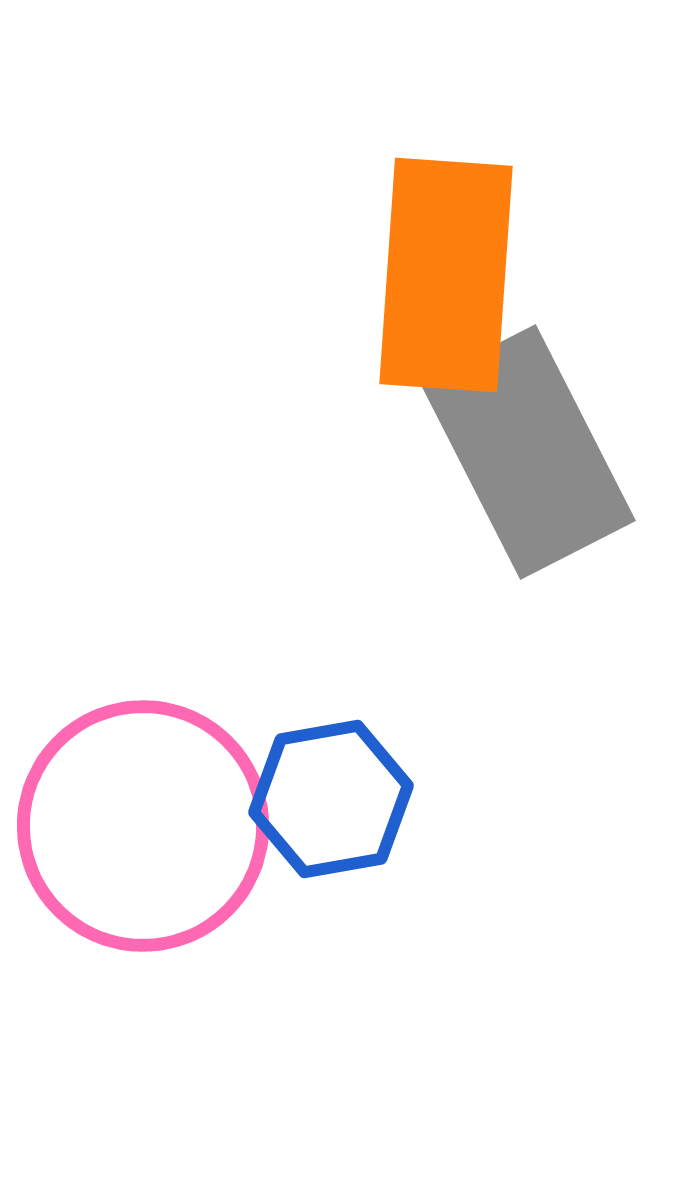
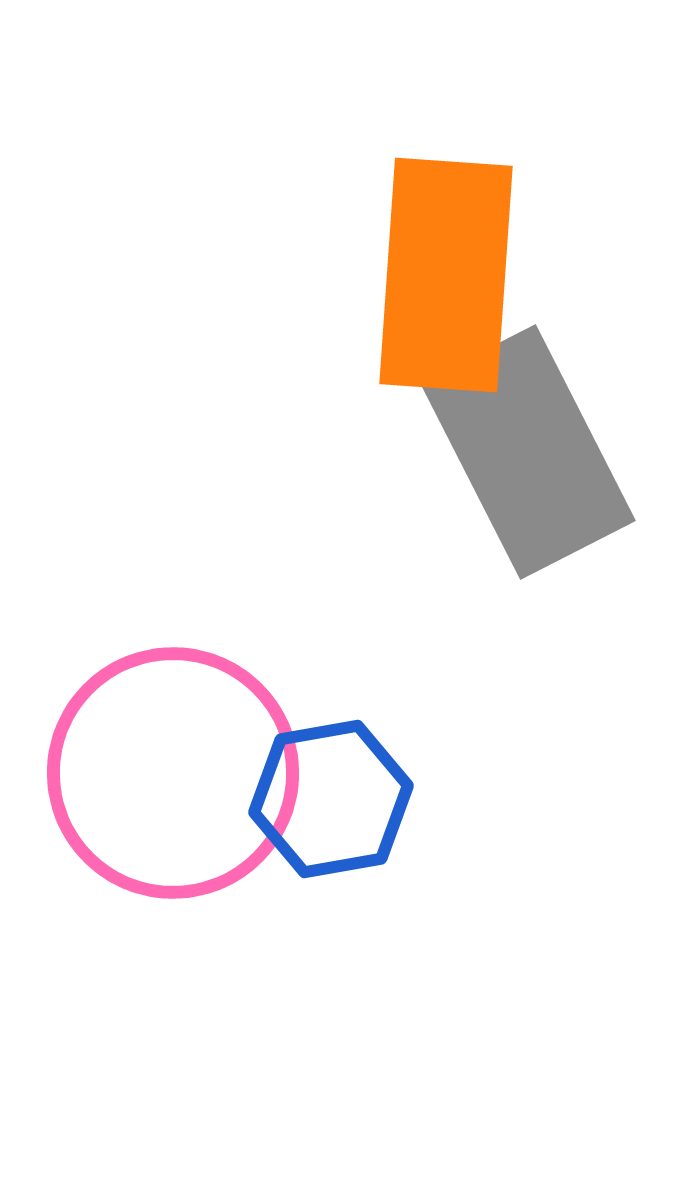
pink circle: moved 30 px right, 53 px up
